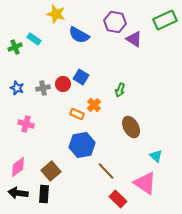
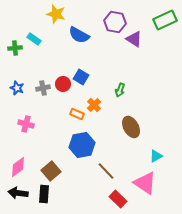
green cross: moved 1 px down; rotated 16 degrees clockwise
cyan triangle: rotated 48 degrees clockwise
